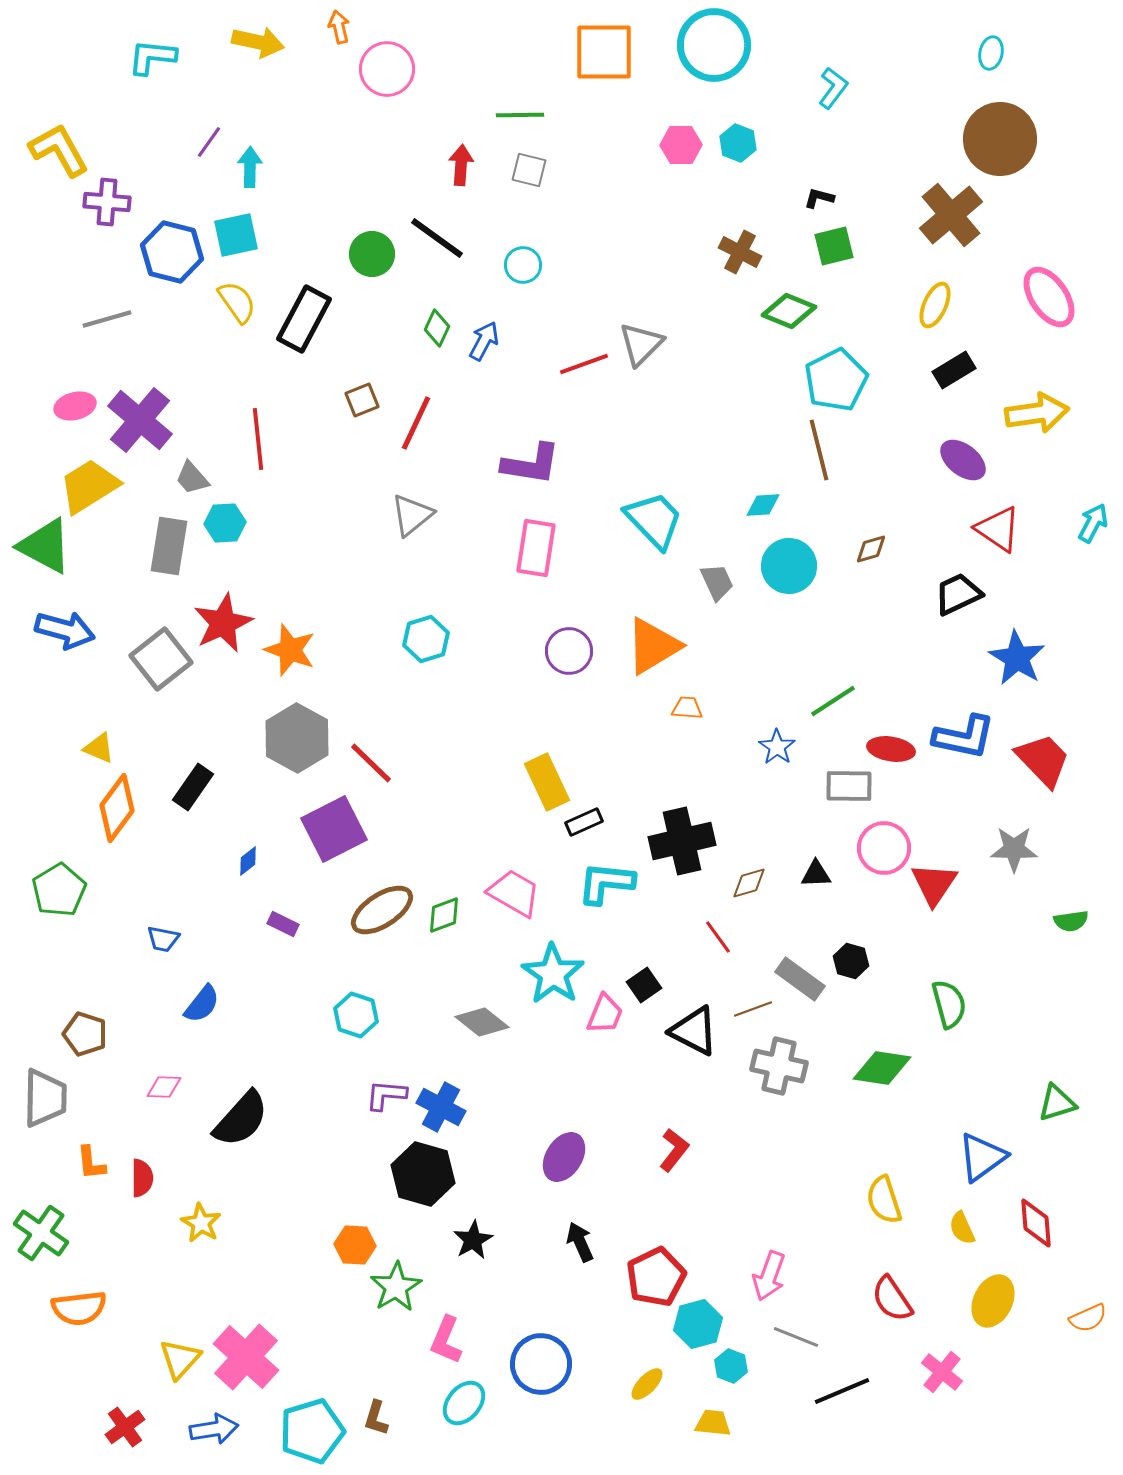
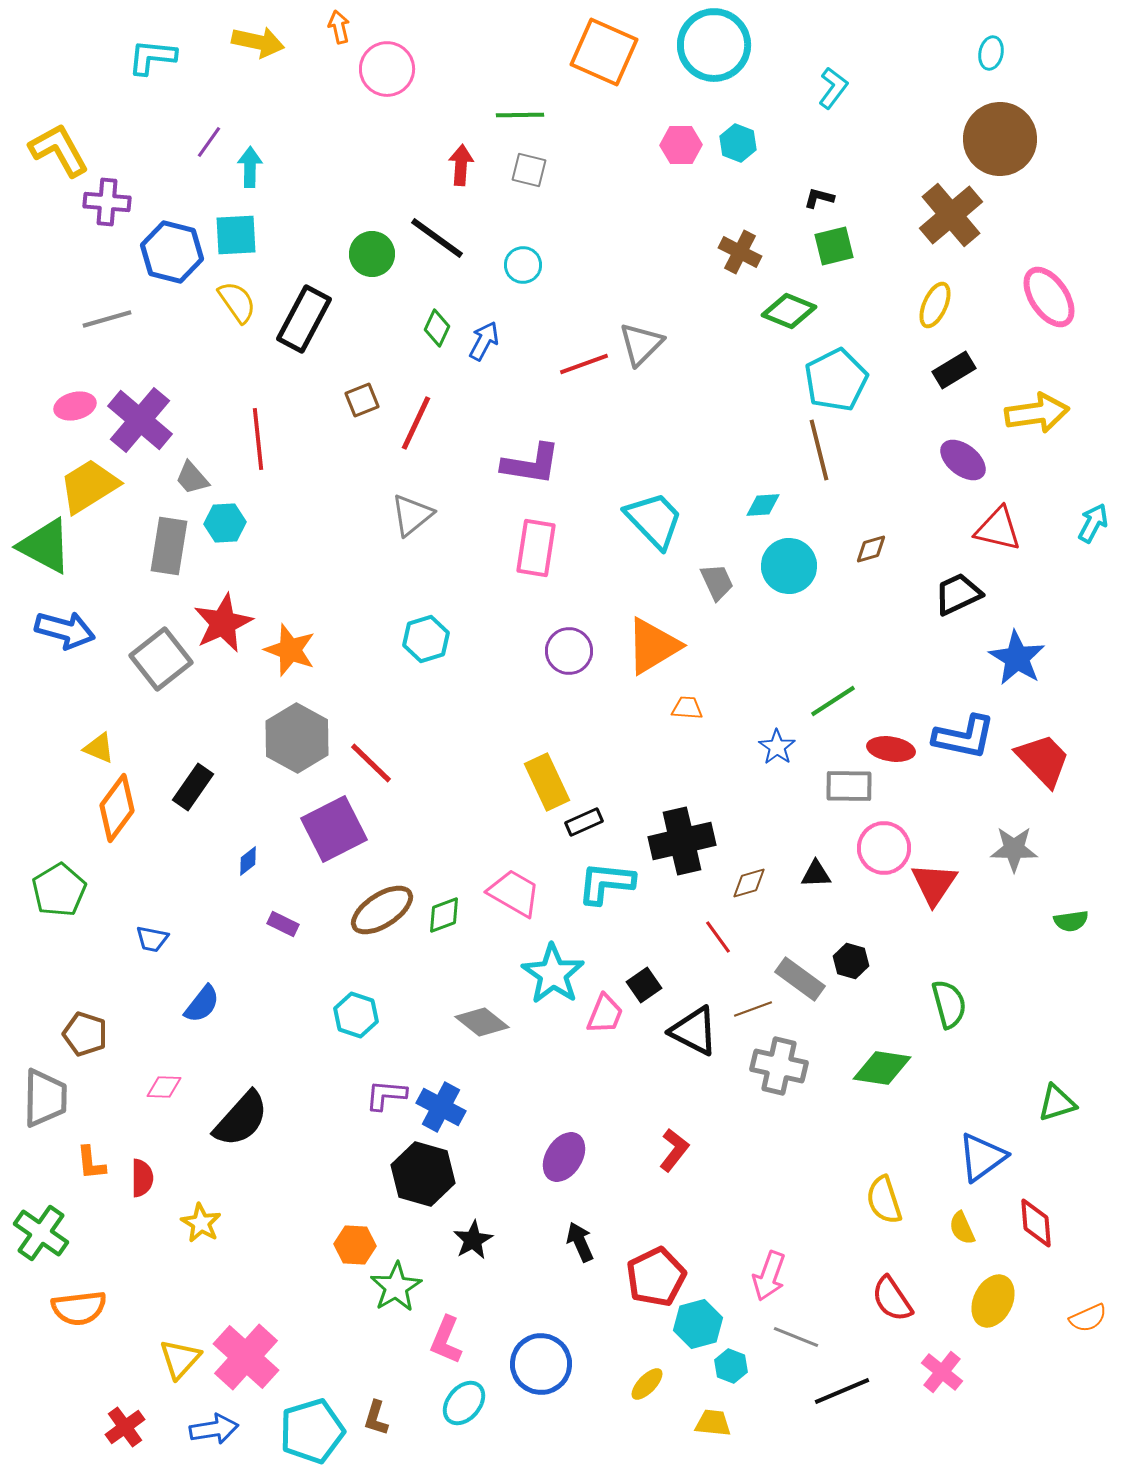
orange square at (604, 52): rotated 24 degrees clockwise
cyan square at (236, 235): rotated 9 degrees clockwise
red triangle at (998, 529): rotated 21 degrees counterclockwise
blue trapezoid at (163, 939): moved 11 px left
